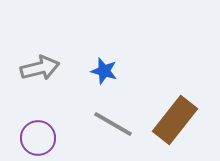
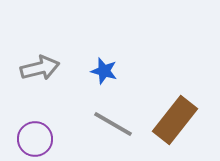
purple circle: moved 3 px left, 1 px down
